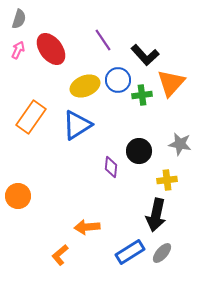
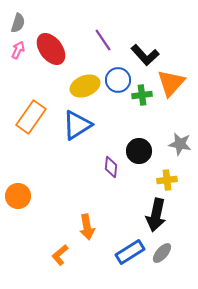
gray semicircle: moved 1 px left, 4 px down
orange arrow: rotated 95 degrees counterclockwise
